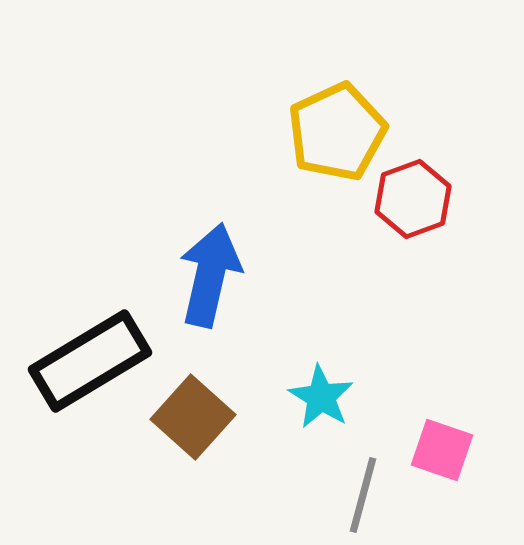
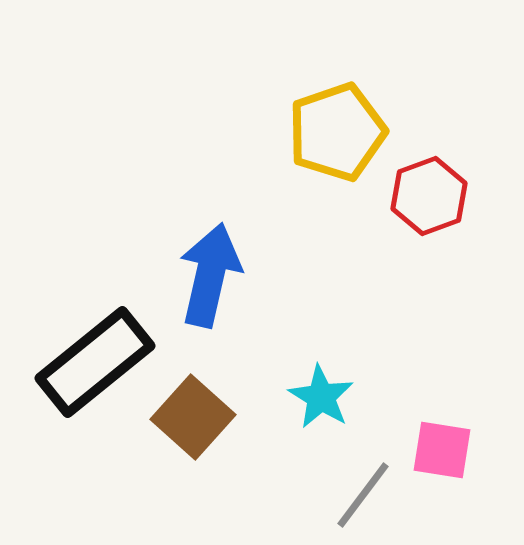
yellow pentagon: rotated 6 degrees clockwise
red hexagon: moved 16 px right, 3 px up
black rectangle: moved 5 px right, 1 px down; rotated 8 degrees counterclockwise
pink square: rotated 10 degrees counterclockwise
gray line: rotated 22 degrees clockwise
